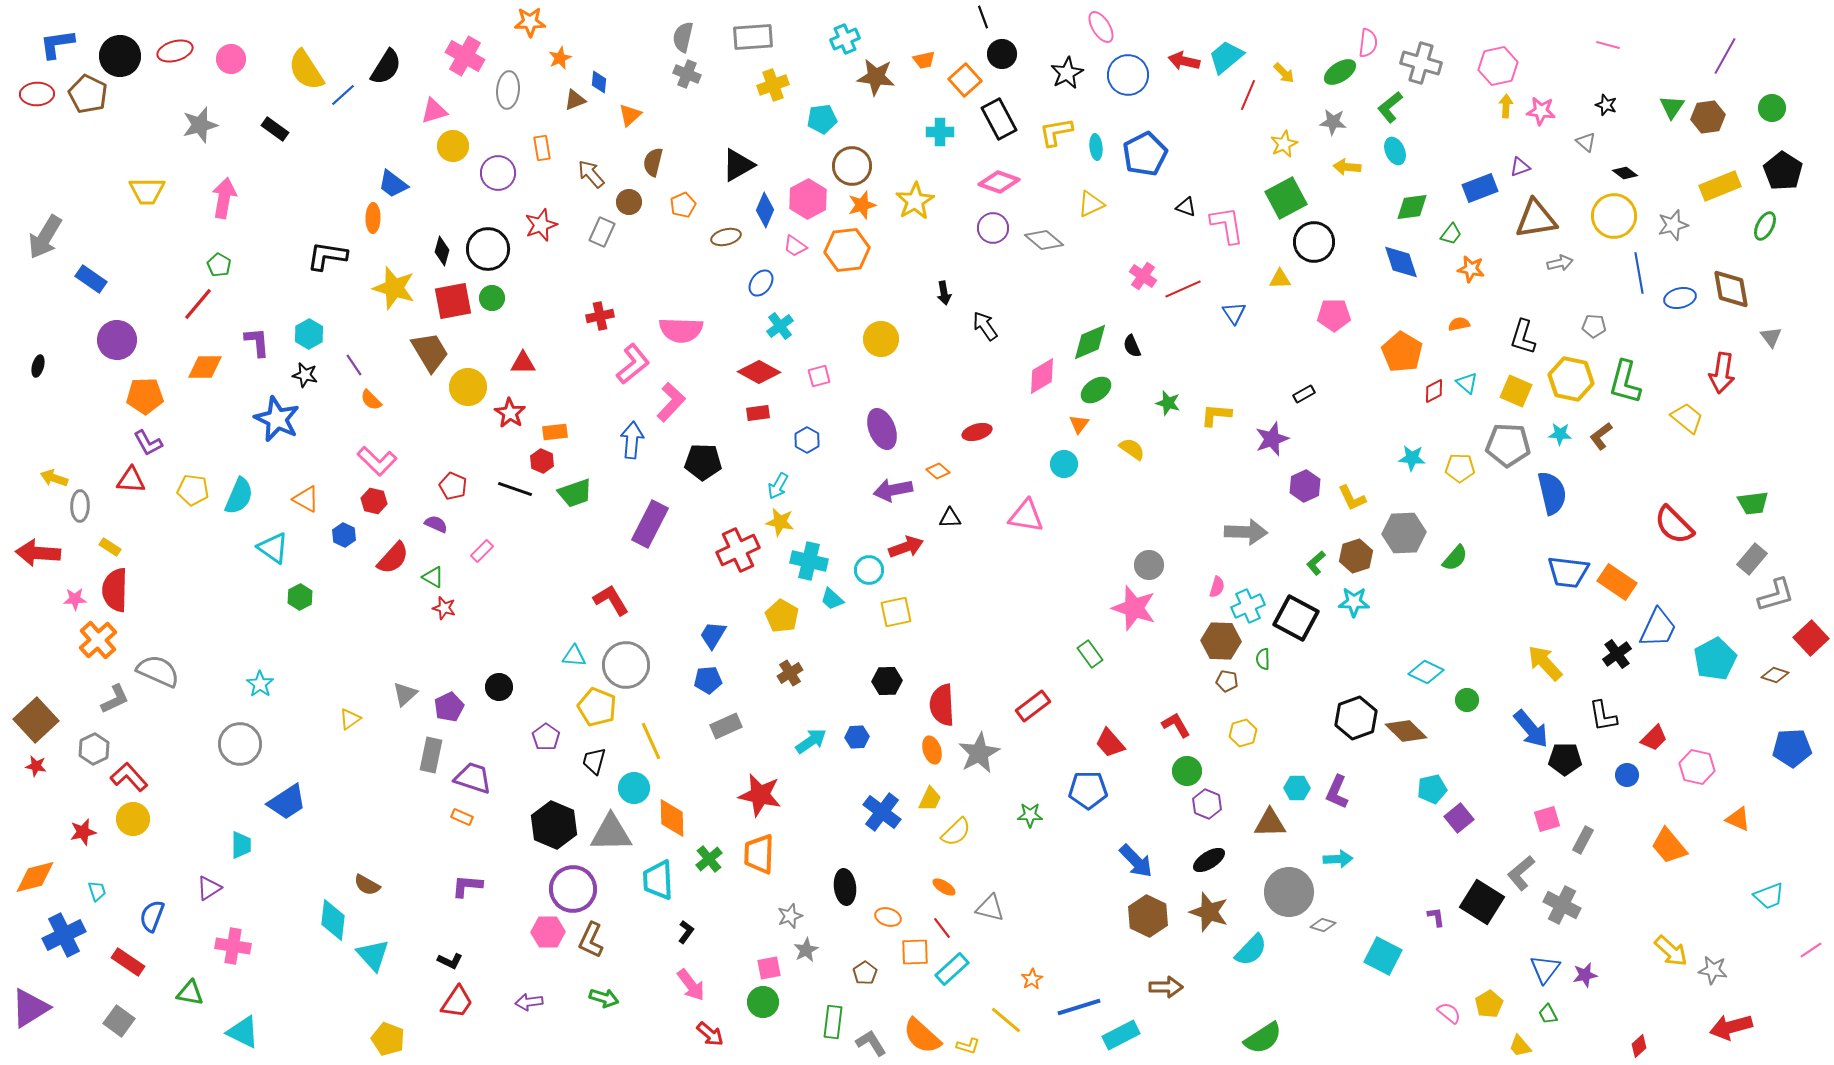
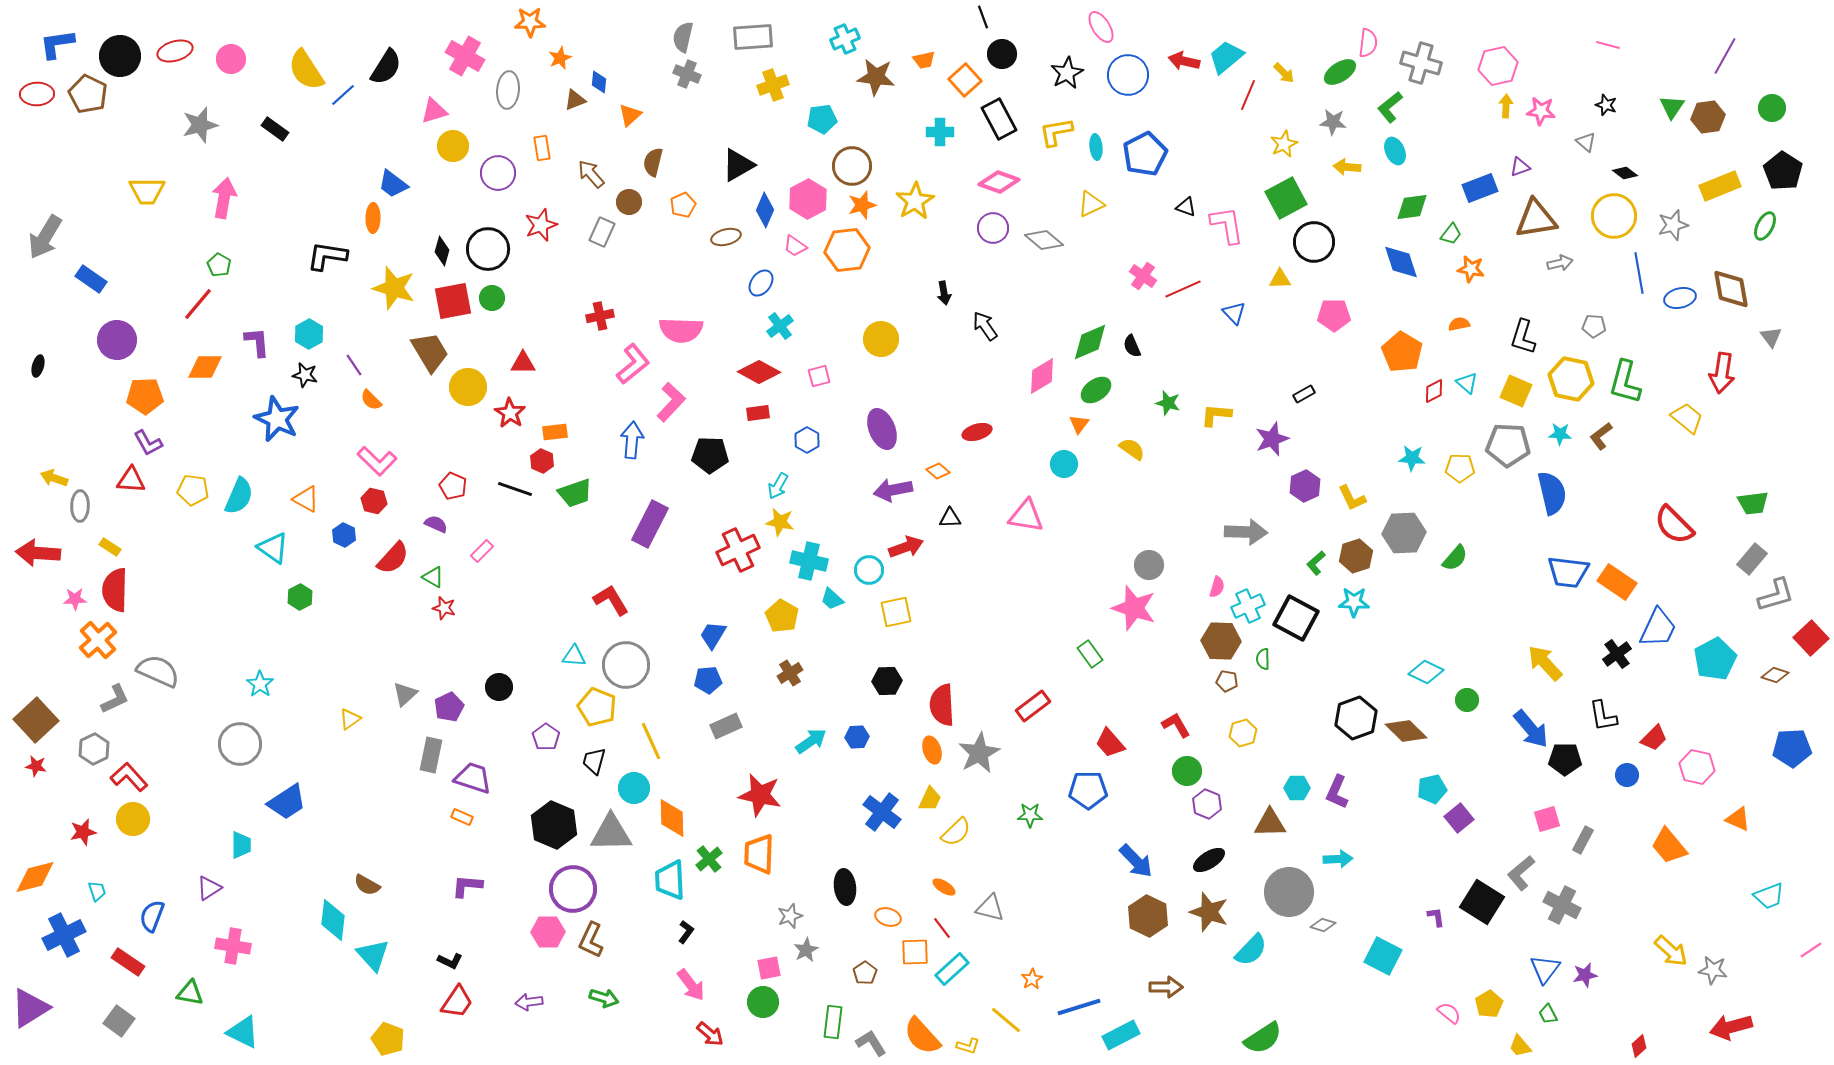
blue triangle at (1234, 313): rotated 10 degrees counterclockwise
black pentagon at (703, 462): moved 7 px right, 7 px up
cyan trapezoid at (658, 880): moved 12 px right
orange semicircle at (922, 1036): rotated 6 degrees clockwise
